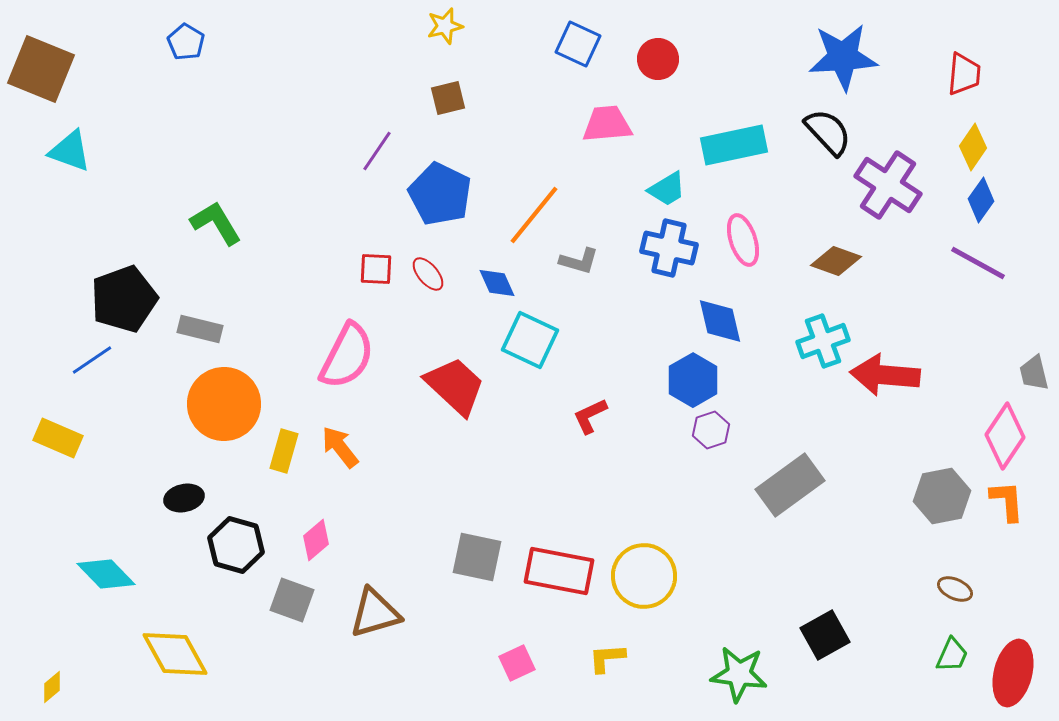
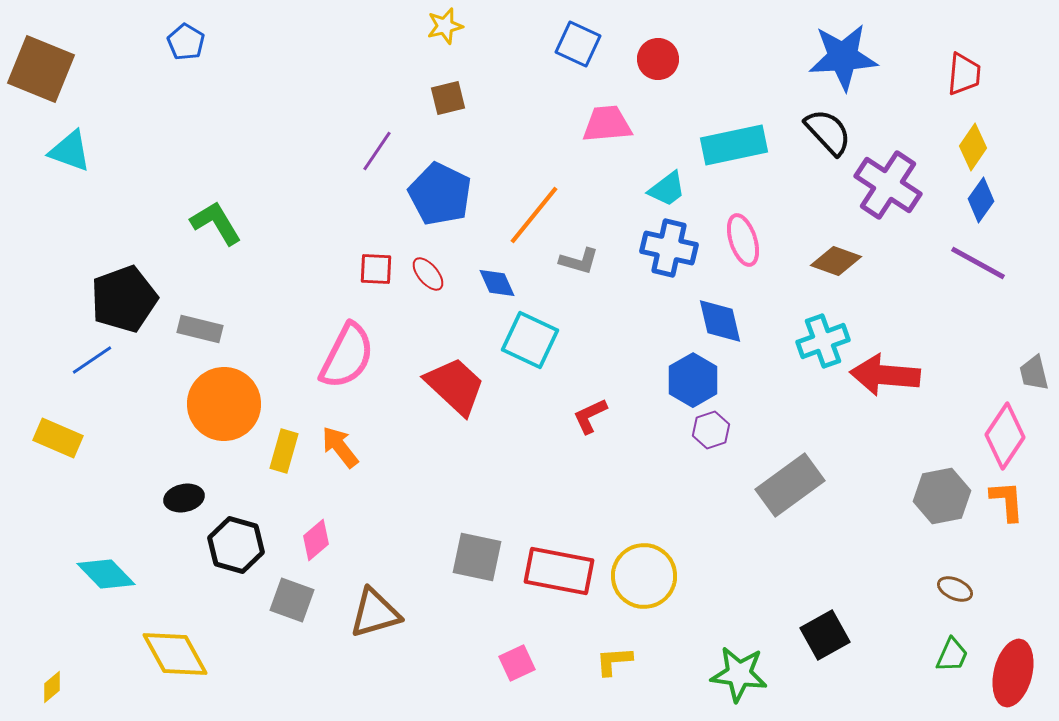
cyan trapezoid at (667, 189): rotated 6 degrees counterclockwise
yellow L-shape at (607, 658): moved 7 px right, 3 px down
